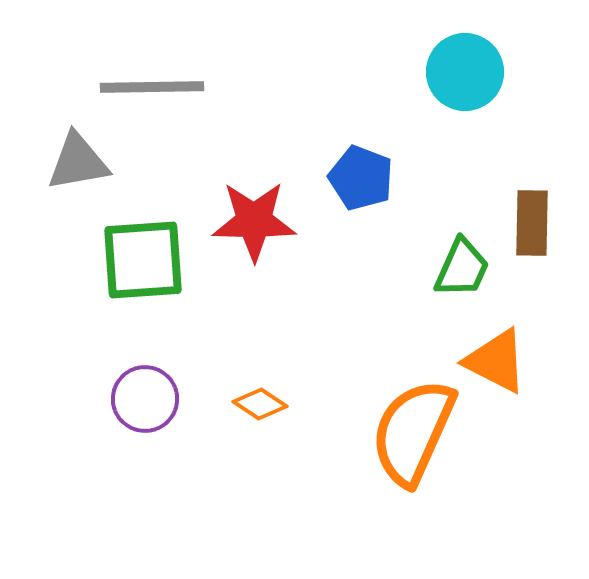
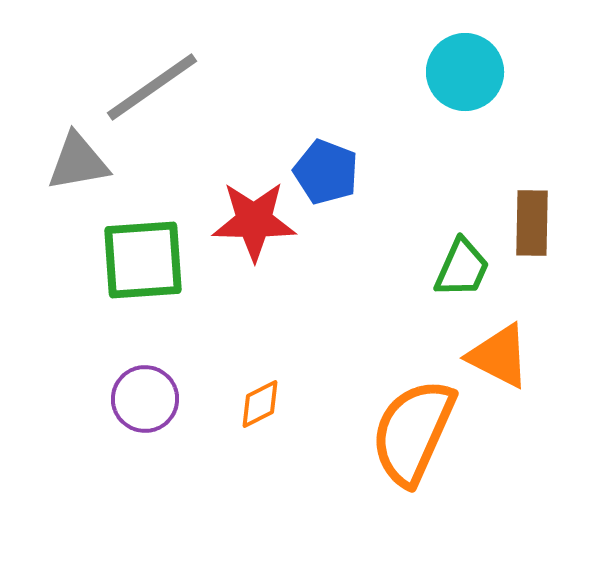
gray line: rotated 34 degrees counterclockwise
blue pentagon: moved 35 px left, 6 px up
orange triangle: moved 3 px right, 5 px up
orange diamond: rotated 60 degrees counterclockwise
